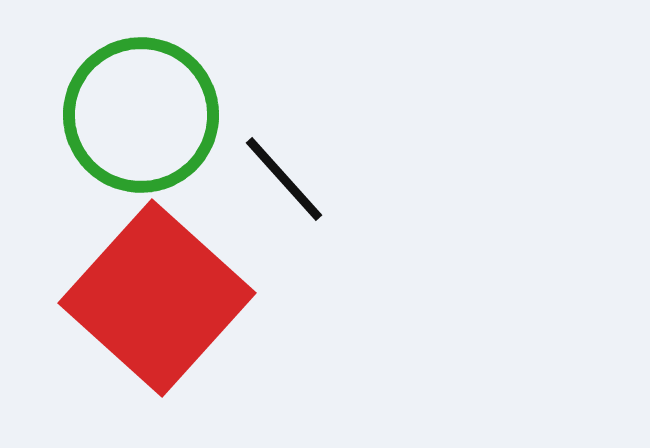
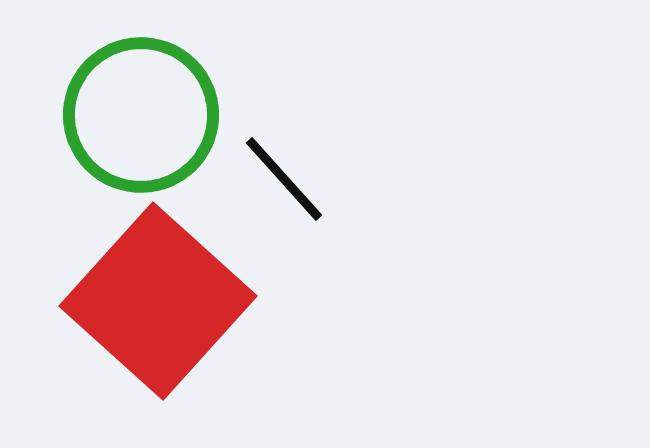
red square: moved 1 px right, 3 px down
